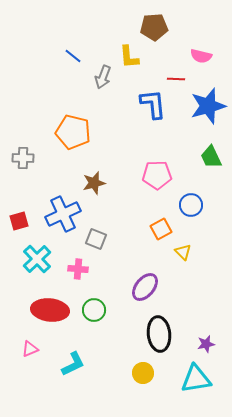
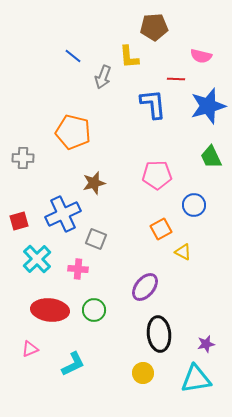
blue circle: moved 3 px right
yellow triangle: rotated 18 degrees counterclockwise
